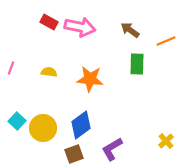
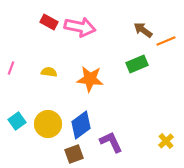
brown arrow: moved 13 px right
green rectangle: rotated 65 degrees clockwise
cyan square: rotated 12 degrees clockwise
yellow circle: moved 5 px right, 4 px up
purple L-shape: moved 1 px left, 7 px up; rotated 95 degrees clockwise
